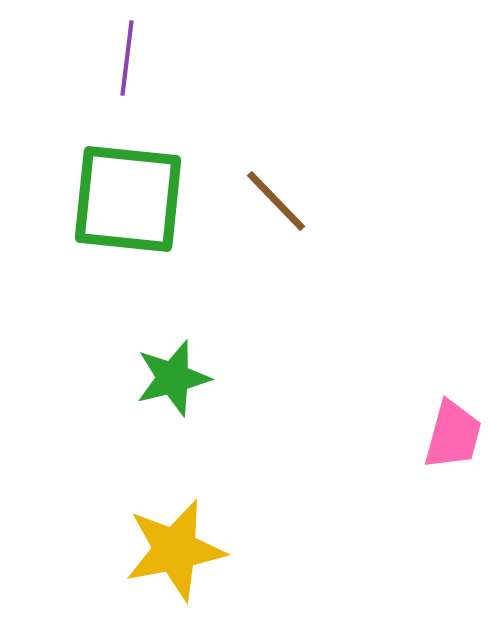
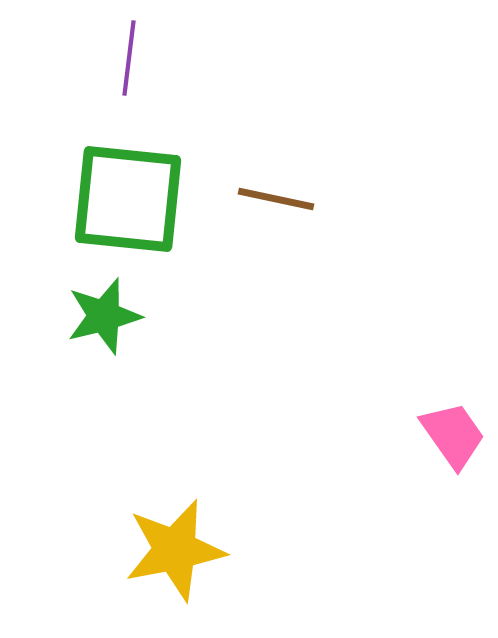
purple line: moved 2 px right
brown line: moved 2 px up; rotated 34 degrees counterclockwise
green star: moved 69 px left, 62 px up
pink trapezoid: rotated 50 degrees counterclockwise
